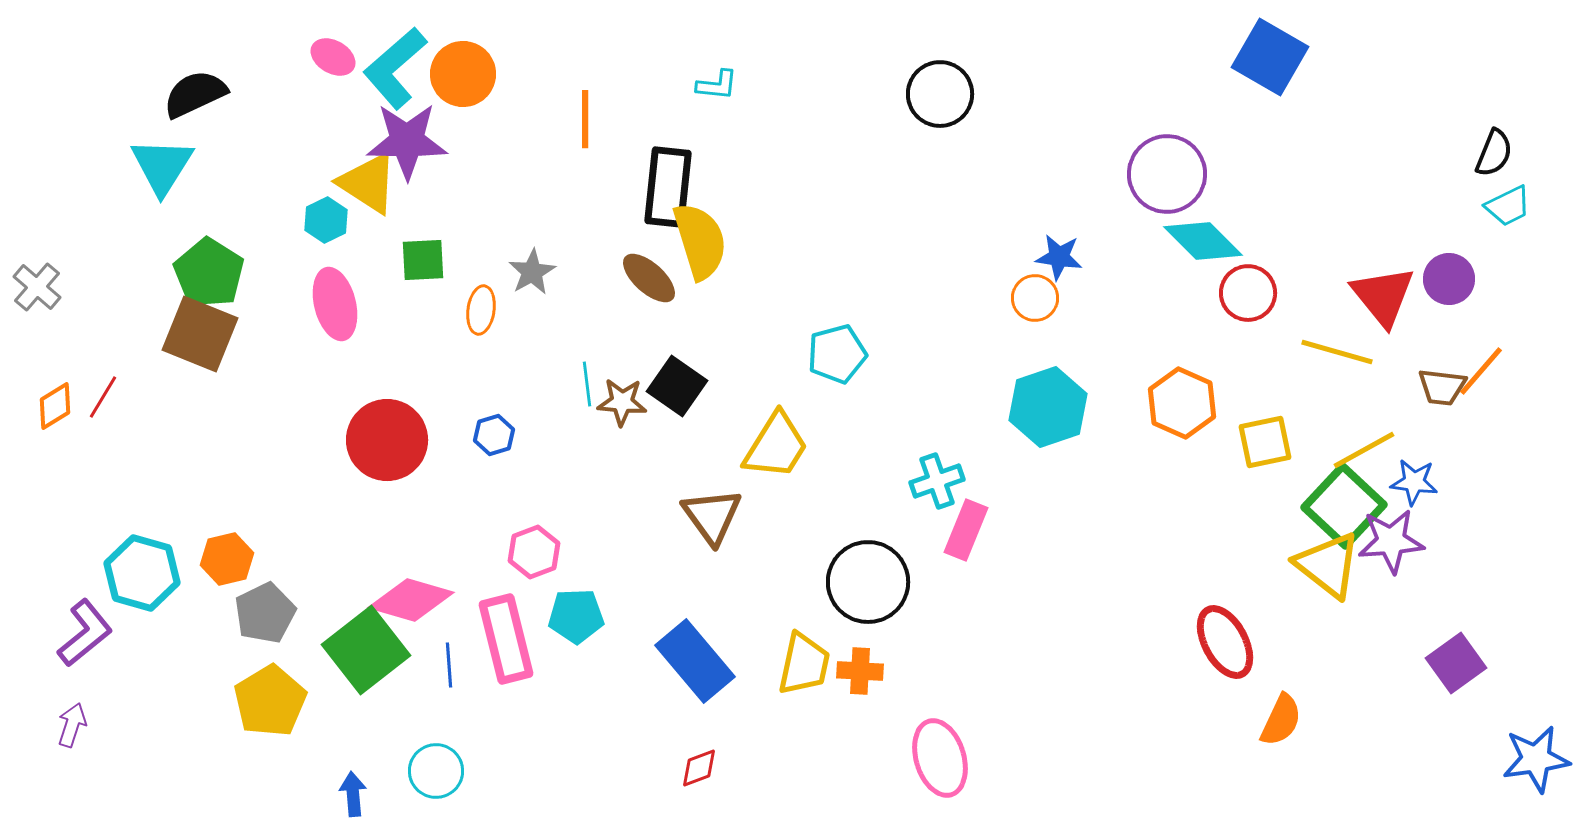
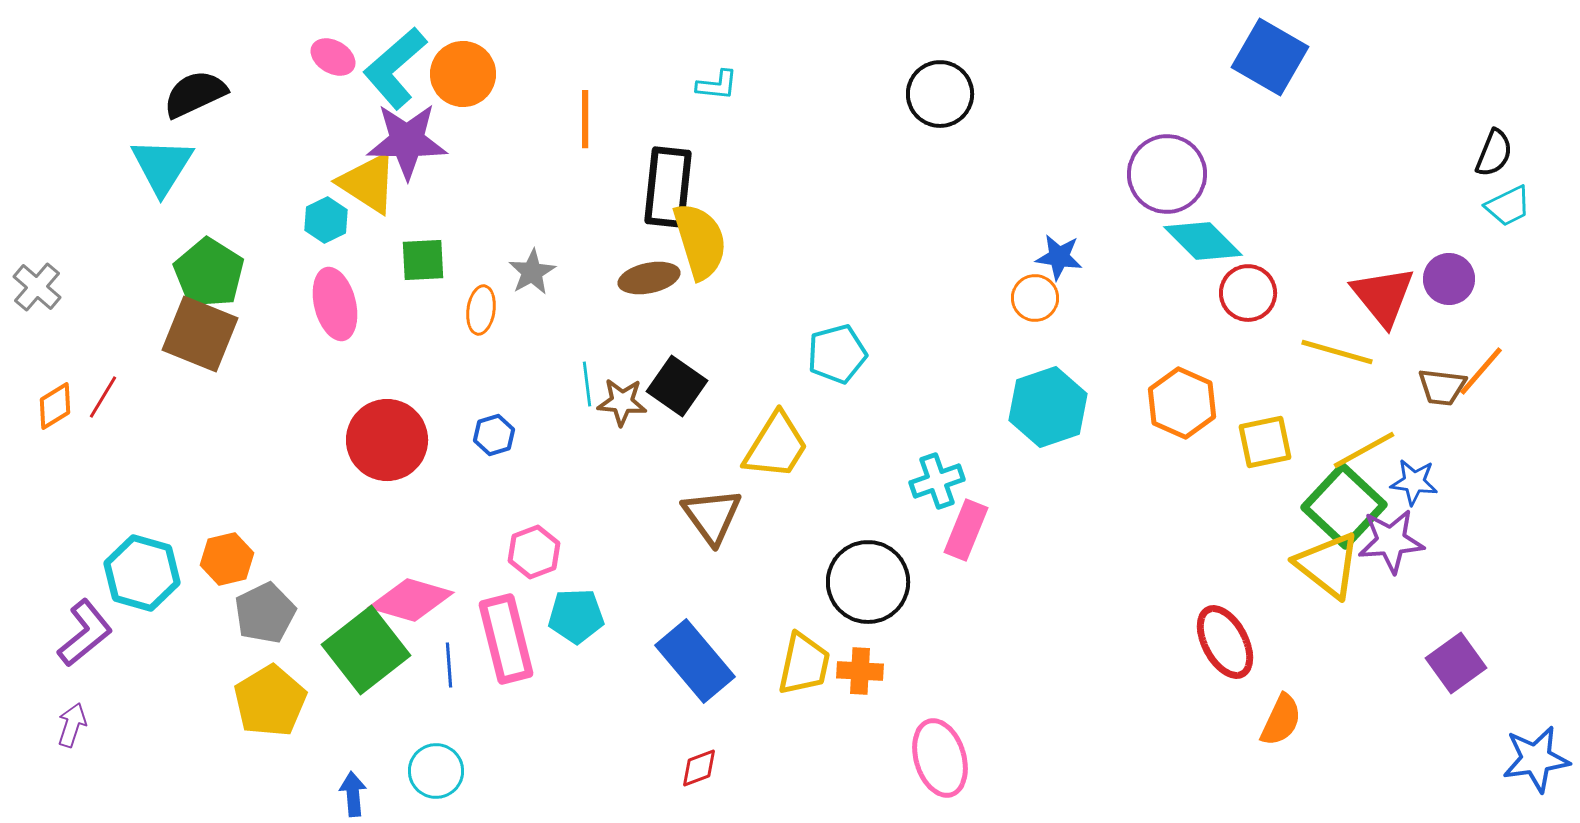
brown ellipse at (649, 278): rotated 54 degrees counterclockwise
